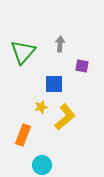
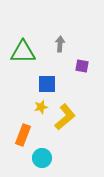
green triangle: rotated 48 degrees clockwise
blue square: moved 7 px left
cyan circle: moved 7 px up
